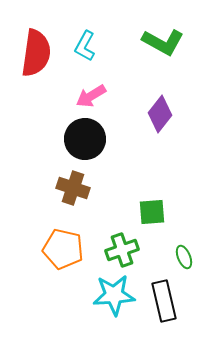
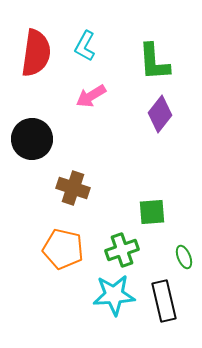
green L-shape: moved 9 px left, 20 px down; rotated 57 degrees clockwise
black circle: moved 53 px left
